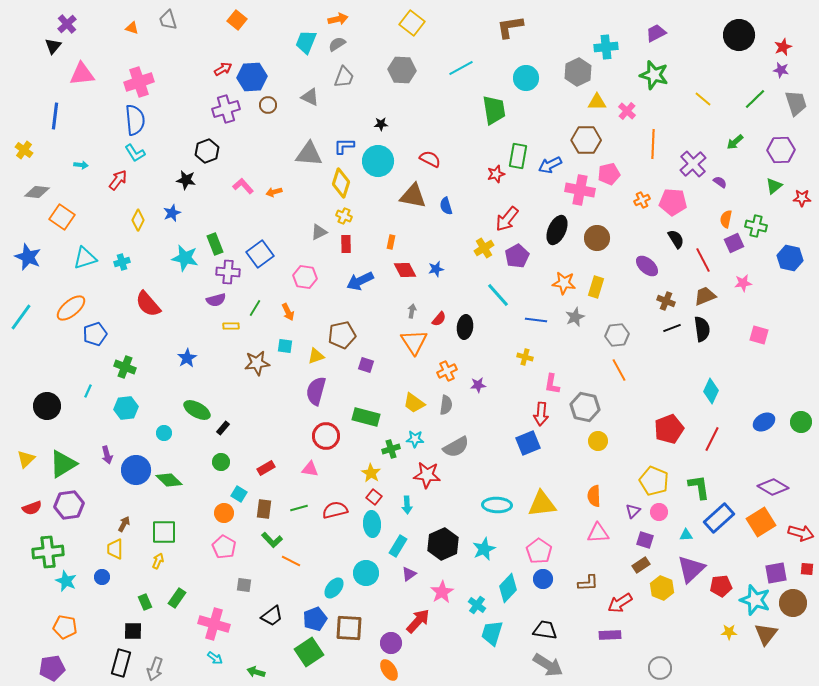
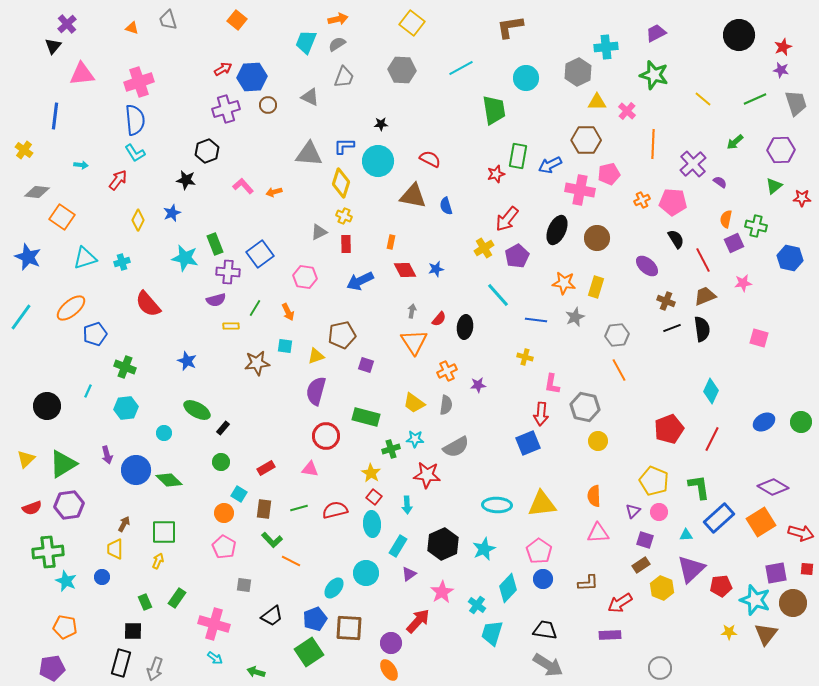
green line at (755, 99): rotated 20 degrees clockwise
pink square at (759, 335): moved 3 px down
blue star at (187, 358): moved 3 px down; rotated 18 degrees counterclockwise
